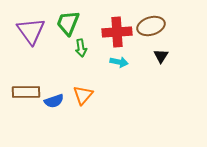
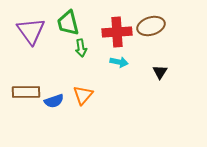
green trapezoid: rotated 36 degrees counterclockwise
black triangle: moved 1 px left, 16 px down
